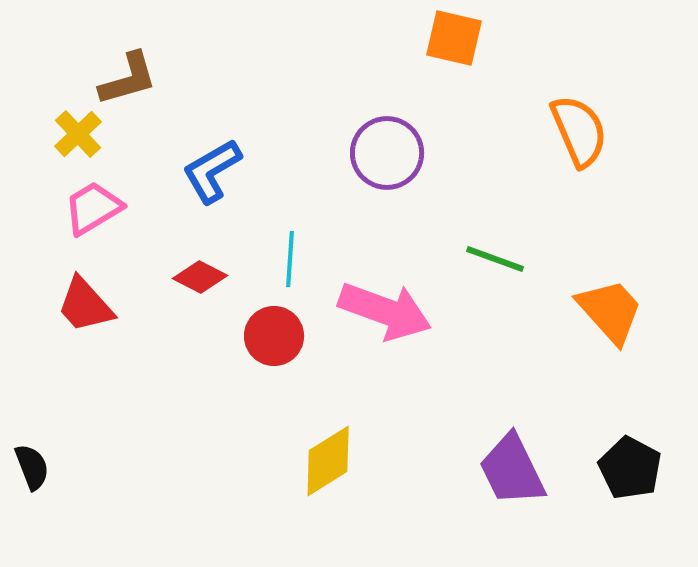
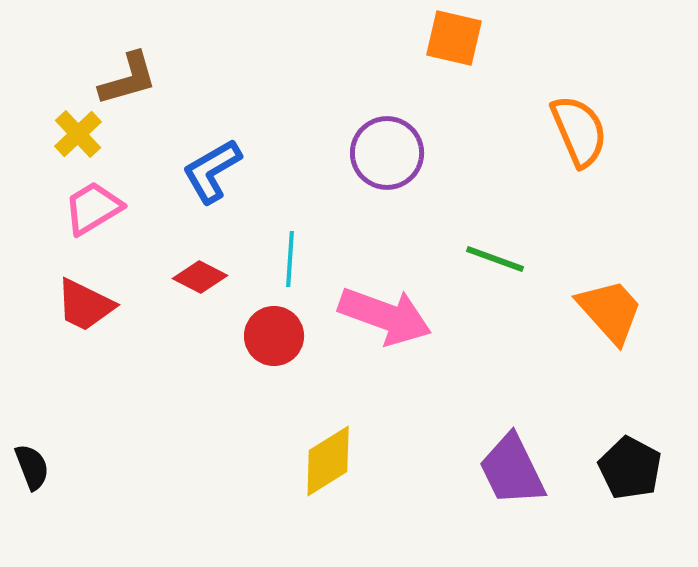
red trapezoid: rotated 22 degrees counterclockwise
pink arrow: moved 5 px down
